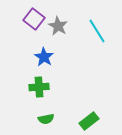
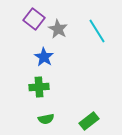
gray star: moved 3 px down
